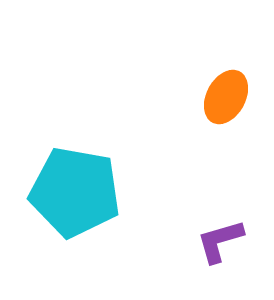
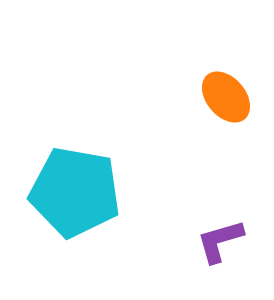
orange ellipse: rotated 68 degrees counterclockwise
